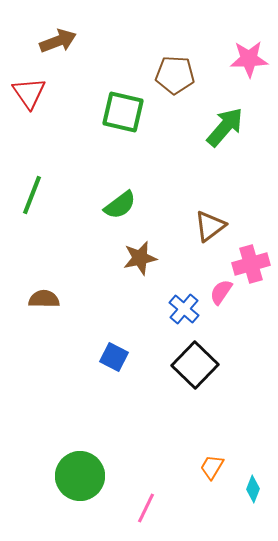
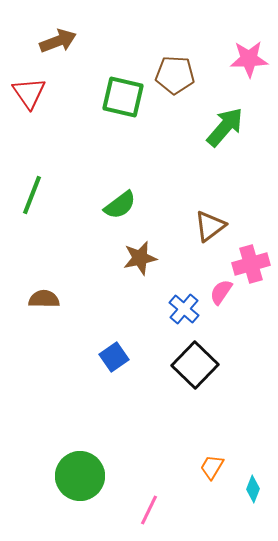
green square: moved 15 px up
blue square: rotated 28 degrees clockwise
pink line: moved 3 px right, 2 px down
